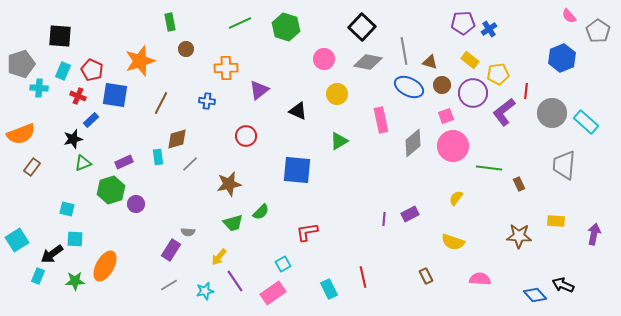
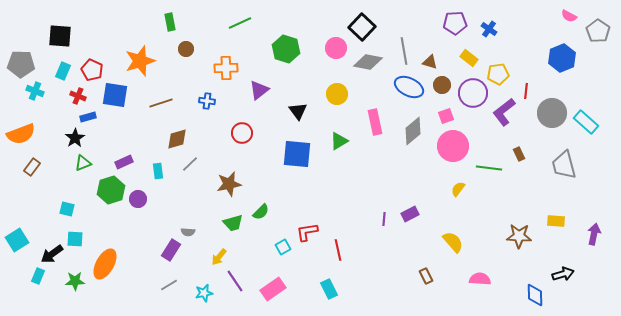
pink semicircle at (569, 16): rotated 21 degrees counterclockwise
purple pentagon at (463, 23): moved 8 px left
green hexagon at (286, 27): moved 22 px down
blue cross at (489, 29): rotated 21 degrees counterclockwise
pink circle at (324, 59): moved 12 px right, 11 px up
yellow rectangle at (470, 60): moved 1 px left, 2 px up
gray pentagon at (21, 64): rotated 20 degrees clockwise
cyan cross at (39, 88): moved 4 px left, 3 px down; rotated 18 degrees clockwise
brown line at (161, 103): rotated 45 degrees clockwise
black triangle at (298, 111): rotated 30 degrees clockwise
blue rectangle at (91, 120): moved 3 px left, 3 px up; rotated 28 degrees clockwise
pink rectangle at (381, 120): moved 6 px left, 2 px down
red circle at (246, 136): moved 4 px left, 3 px up
black star at (73, 139): moved 2 px right, 1 px up; rotated 18 degrees counterclockwise
gray diamond at (413, 143): moved 12 px up
cyan rectangle at (158, 157): moved 14 px down
gray trapezoid at (564, 165): rotated 20 degrees counterclockwise
blue square at (297, 170): moved 16 px up
brown rectangle at (519, 184): moved 30 px up
yellow semicircle at (456, 198): moved 2 px right, 9 px up
purple circle at (136, 204): moved 2 px right, 5 px up
yellow semicircle at (453, 242): rotated 150 degrees counterclockwise
cyan square at (283, 264): moved 17 px up
orange ellipse at (105, 266): moved 2 px up
red line at (363, 277): moved 25 px left, 27 px up
black arrow at (563, 285): moved 11 px up; rotated 140 degrees clockwise
cyan star at (205, 291): moved 1 px left, 2 px down
pink rectangle at (273, 293): moved 4 px up
blue diamond at (535, 295): rotated 40 degrees clockwise
